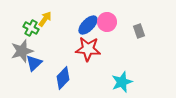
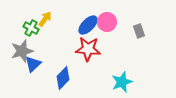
blue triangle: moved 1 px left, 1 px down
